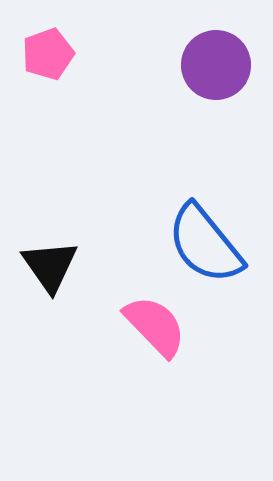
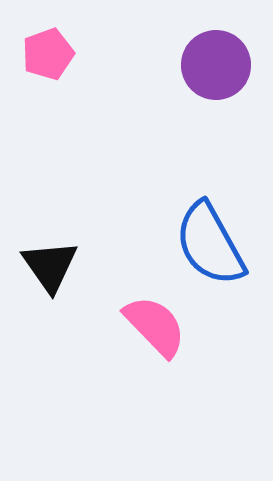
blue semicircle: moved 5 px right; rotated 10 degrees clockwise
